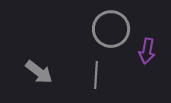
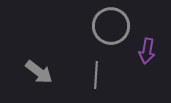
gray circle: moved 3 px up
